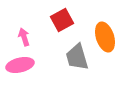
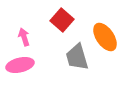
red square: rotated 20 degrees counterclockwise
orange ellipse: rotated 16 degrees counterclockwise
